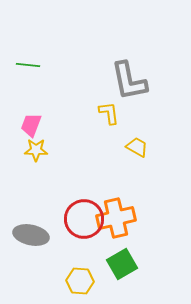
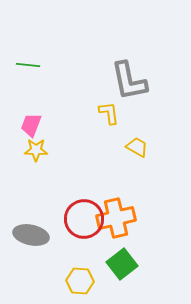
green square: rotated 8 degrees counterclockwise
